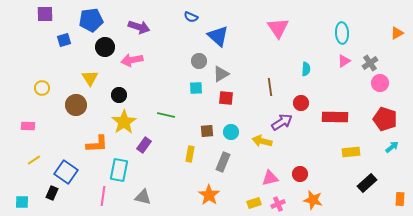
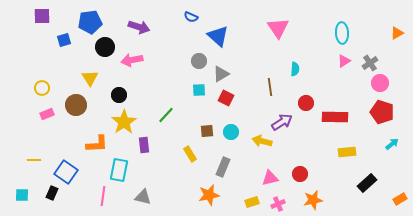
purple square at (45, 14): moved 3 px left, 2 px down
blue pentagon at (91, 20): moved 1 px left, 2 px down
cyan semicircle at (306, 69): moved 11 px left
cyan square at (196, 88): moved 3 px right, 2 px down
red square at (226, 98): rotated 21 degrees clockwise
red circle at (301, 103): moved 5 px right
green line at (166, 115): rotated 60 degrees counterclockwise
red pentagon at (385, 119): moved 3 px left, 7 px up
pink rectangle at (28, 126): moved 19 px right, 12 px up; rotated 24 degrees counterclockwise
purple rectangle at (144, 145): rotated 42 degrees counterclockwise
cyan arrow at (392, 147): moved 3 px up
yellow rectangle at (351, 152): moved 4 px left
yellow rectangle at (190, 154): rotated 42 degrees counterclockwise
yellow line at (34, 160): rotated 32 degrees clockwise
gray rectangle at (223, 162): moved 5 px down
orange star at (209, 195): rotated 25 degrees clockwise
orange rectangle at (400, 199): rotated 56 degrees clockwise
orange star at (313, 200): rotated 24 degrees counterclockwise
cyan square at (22, 202): moved 7 px up
yellow rectangle at (254, 203): moved 2 px left, 1 px up
